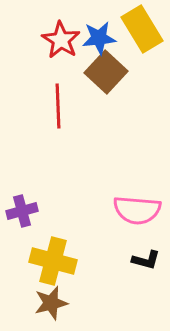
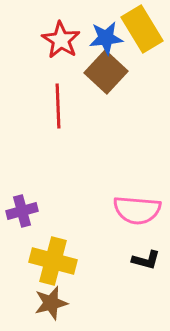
blue star: moved 7 px right
